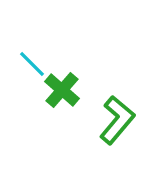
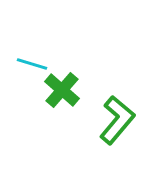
cyan line: rotated 28 degrees counterclockwise
